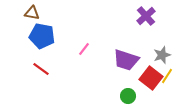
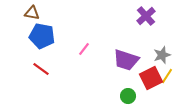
red square: rotated 25 degrees clockwise
